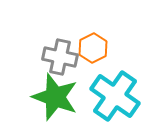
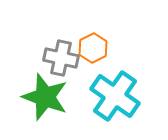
gray cross: moved 1 px right, 1 px down
green star: moved 10 px left
